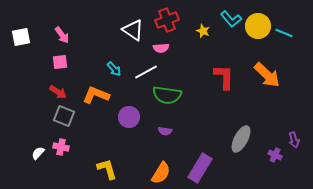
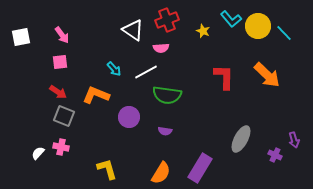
cyan line: rotated 24 degrees clockwise
